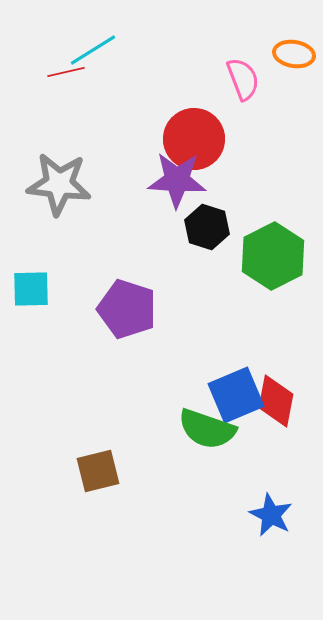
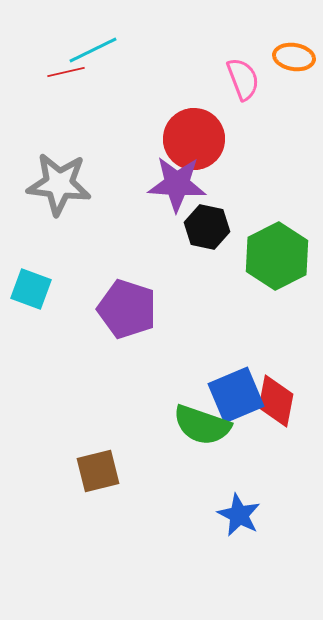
cyan line: rotated 6 degrees clockwise
orange ellipse: moved 3 px down
purple star: moved 4 px down
black hexagon: rotated 6 degrees counterclockwise
green hexagon: moved 4 px right
cyan square: rotated 21 degrees clockwise
green semicircle: moved 5 px left, 4 px up
blue star: moved 32 px left
